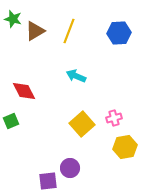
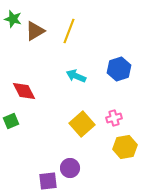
blue hexagon: moved 36 px down; rotated 15 degrees counterclockwise
